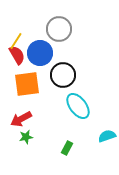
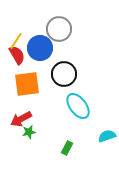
blue circle: moved 5 px up
black circle: moved 1 px right, 1 px up
green star: moved 3 px right, 5 px up
